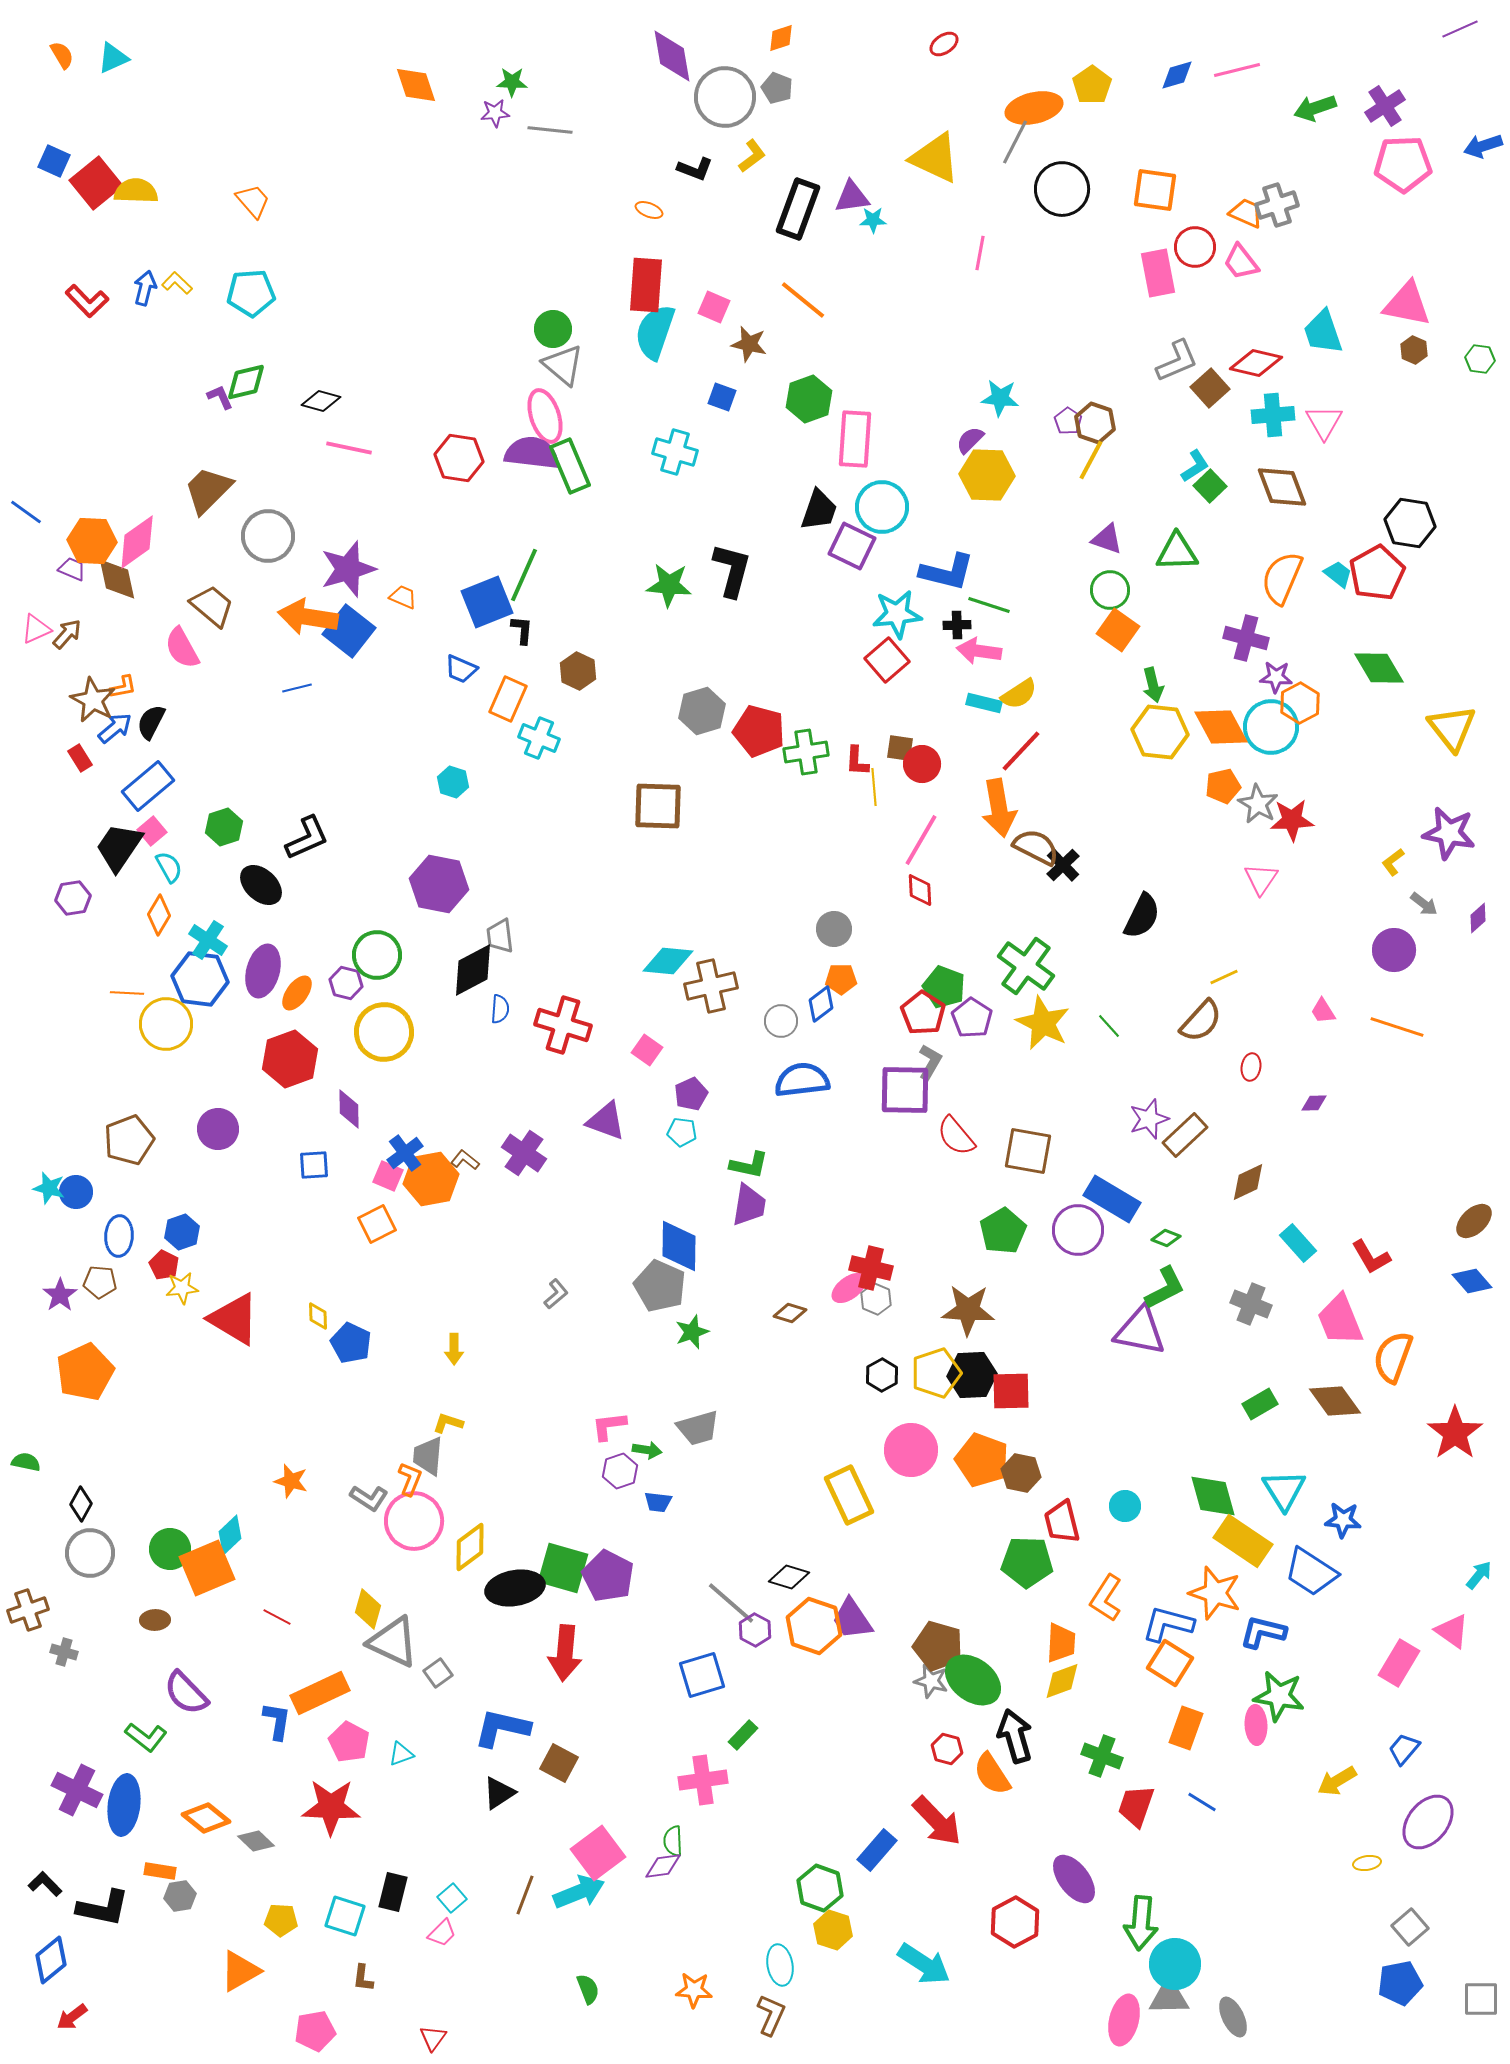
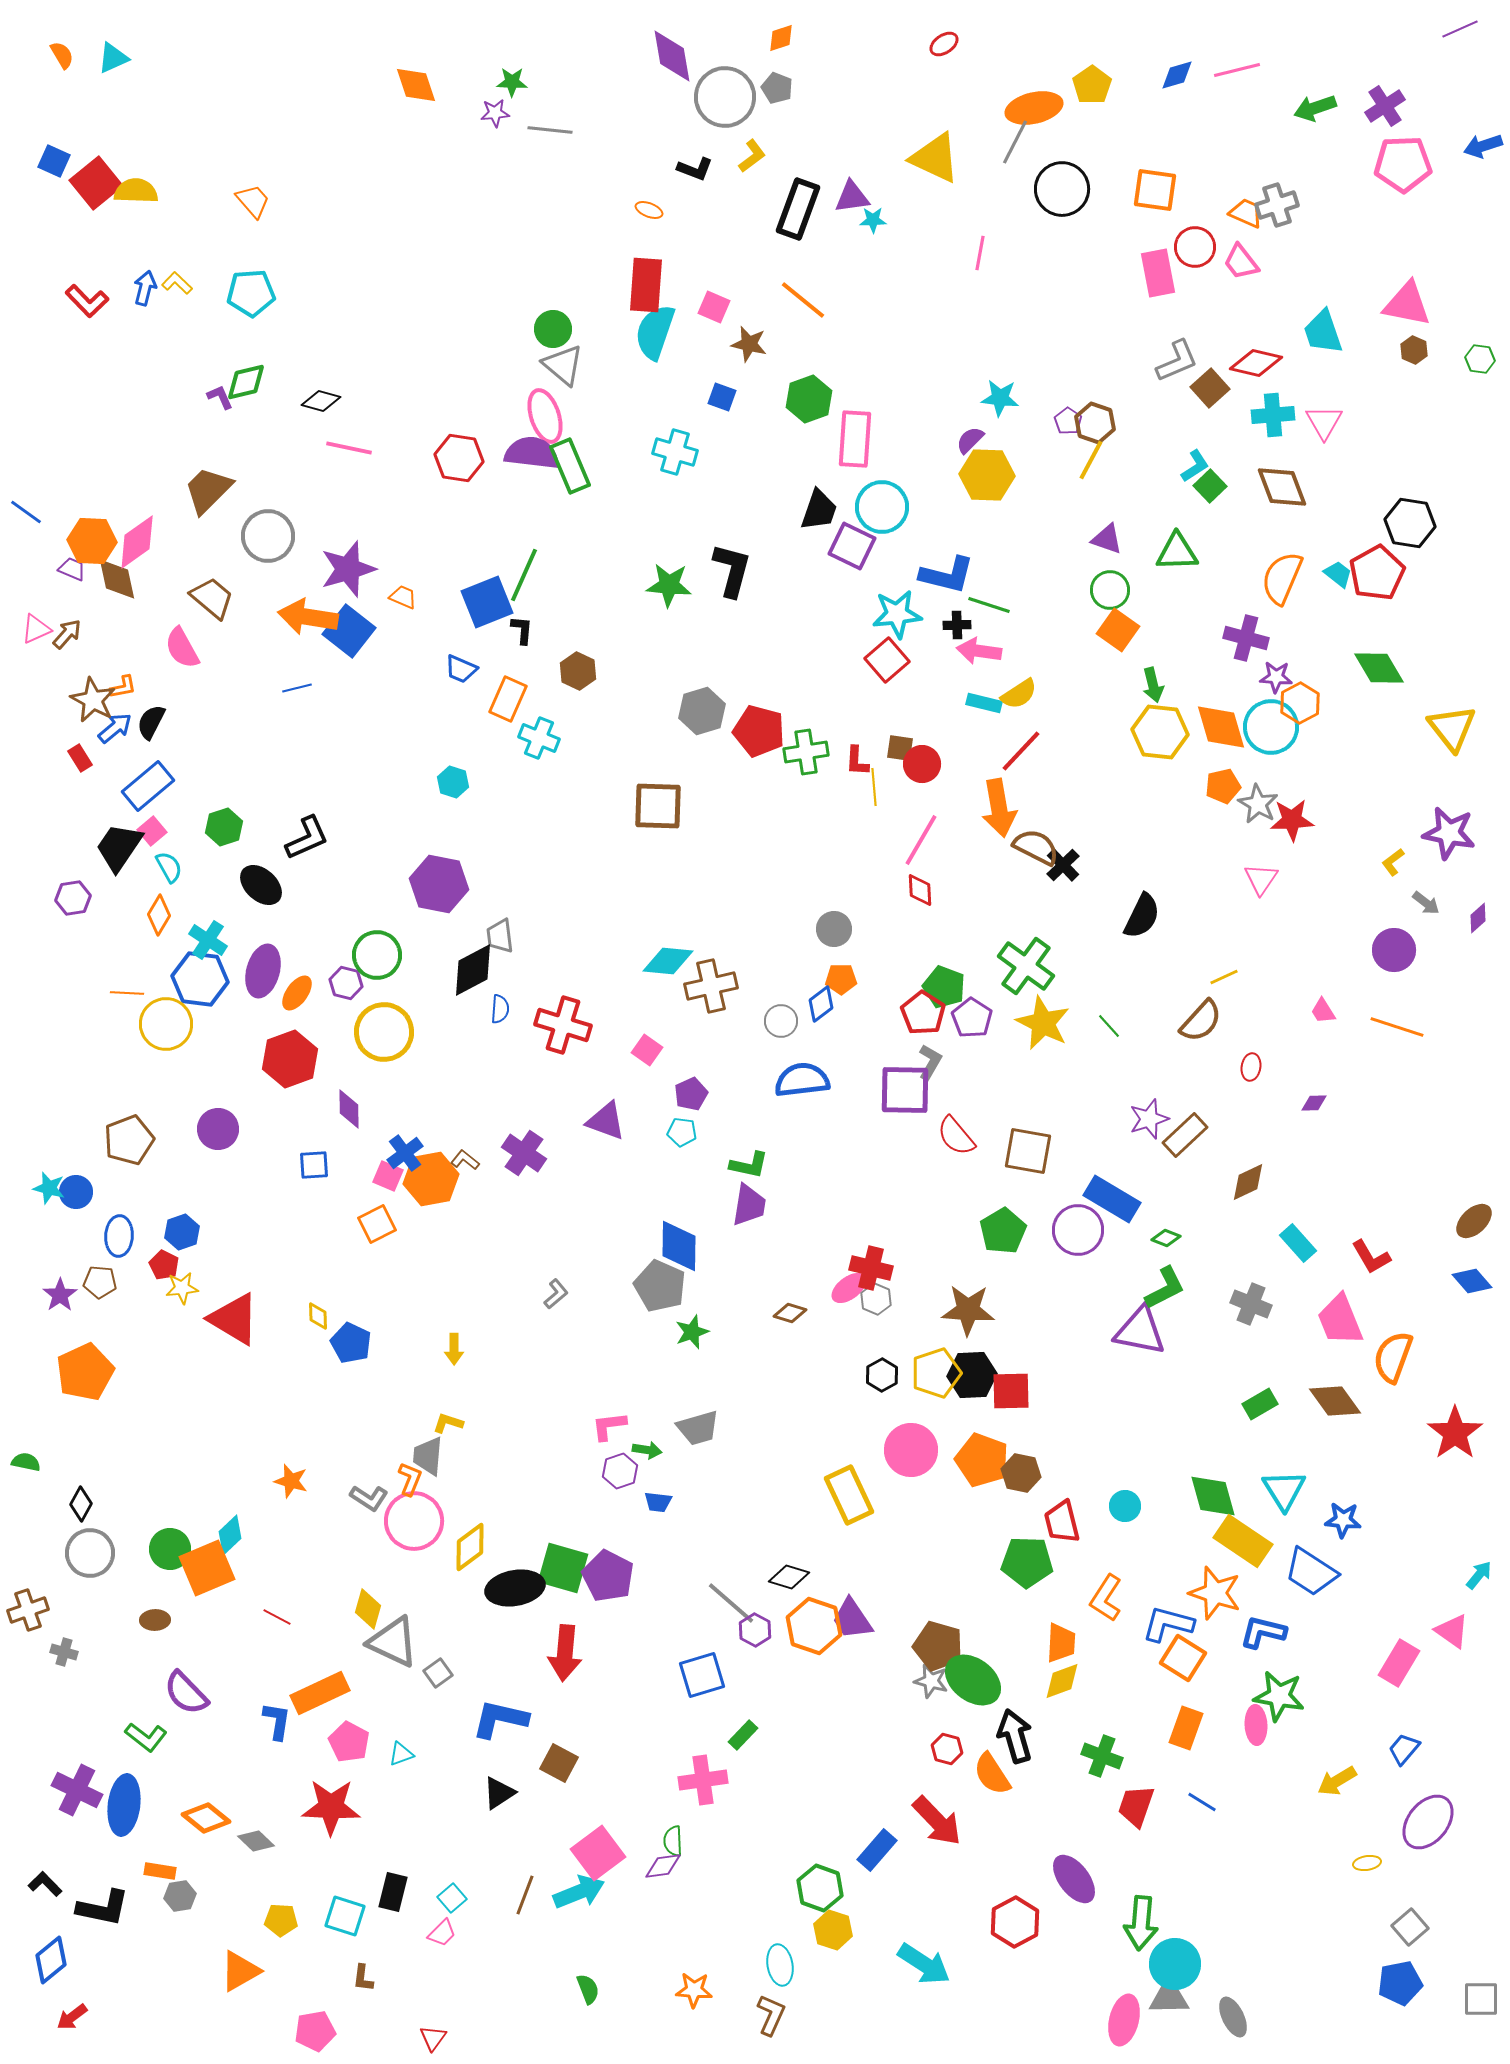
blue L-shape at (947, 572): moved 3 px down
brown trapezoid at (212, 606): moved 8 px up
orange diamond at (1221, 727): rotated 12 degrees clockwise
gray arrow at (1424, 904): moved 2 px right, 1 px up
orange square at (1170, 1663): moved 13 px right, 5 px up
blue L-shape at (502, 1728): moved 2 px left, 9 px up
